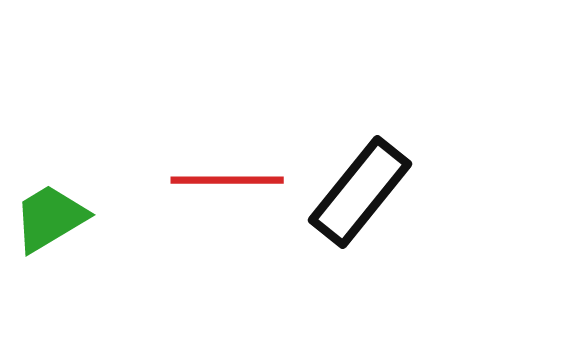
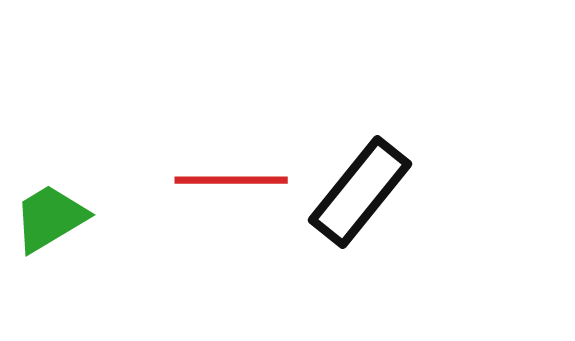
red line: moved 4 px right
